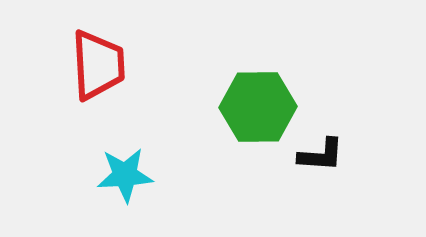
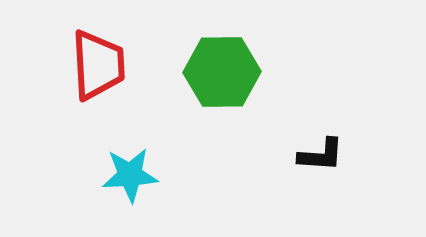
green hexagon: moved 36 px left, 35 px up
cyan star: moved 5 px right
